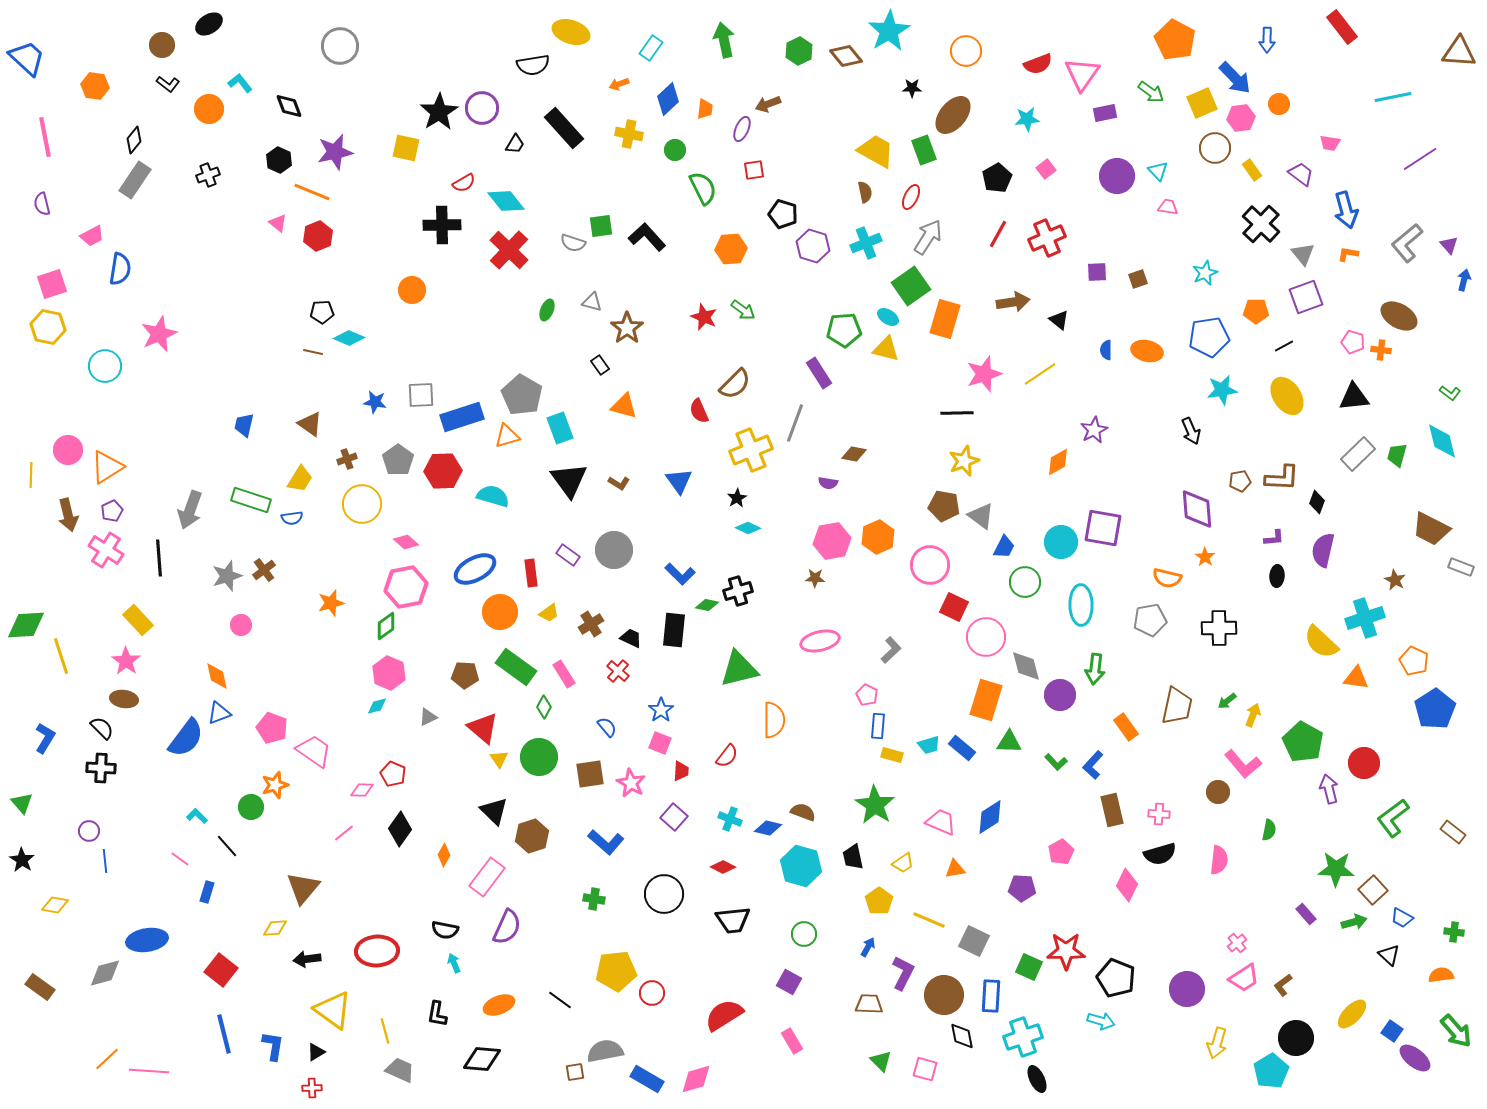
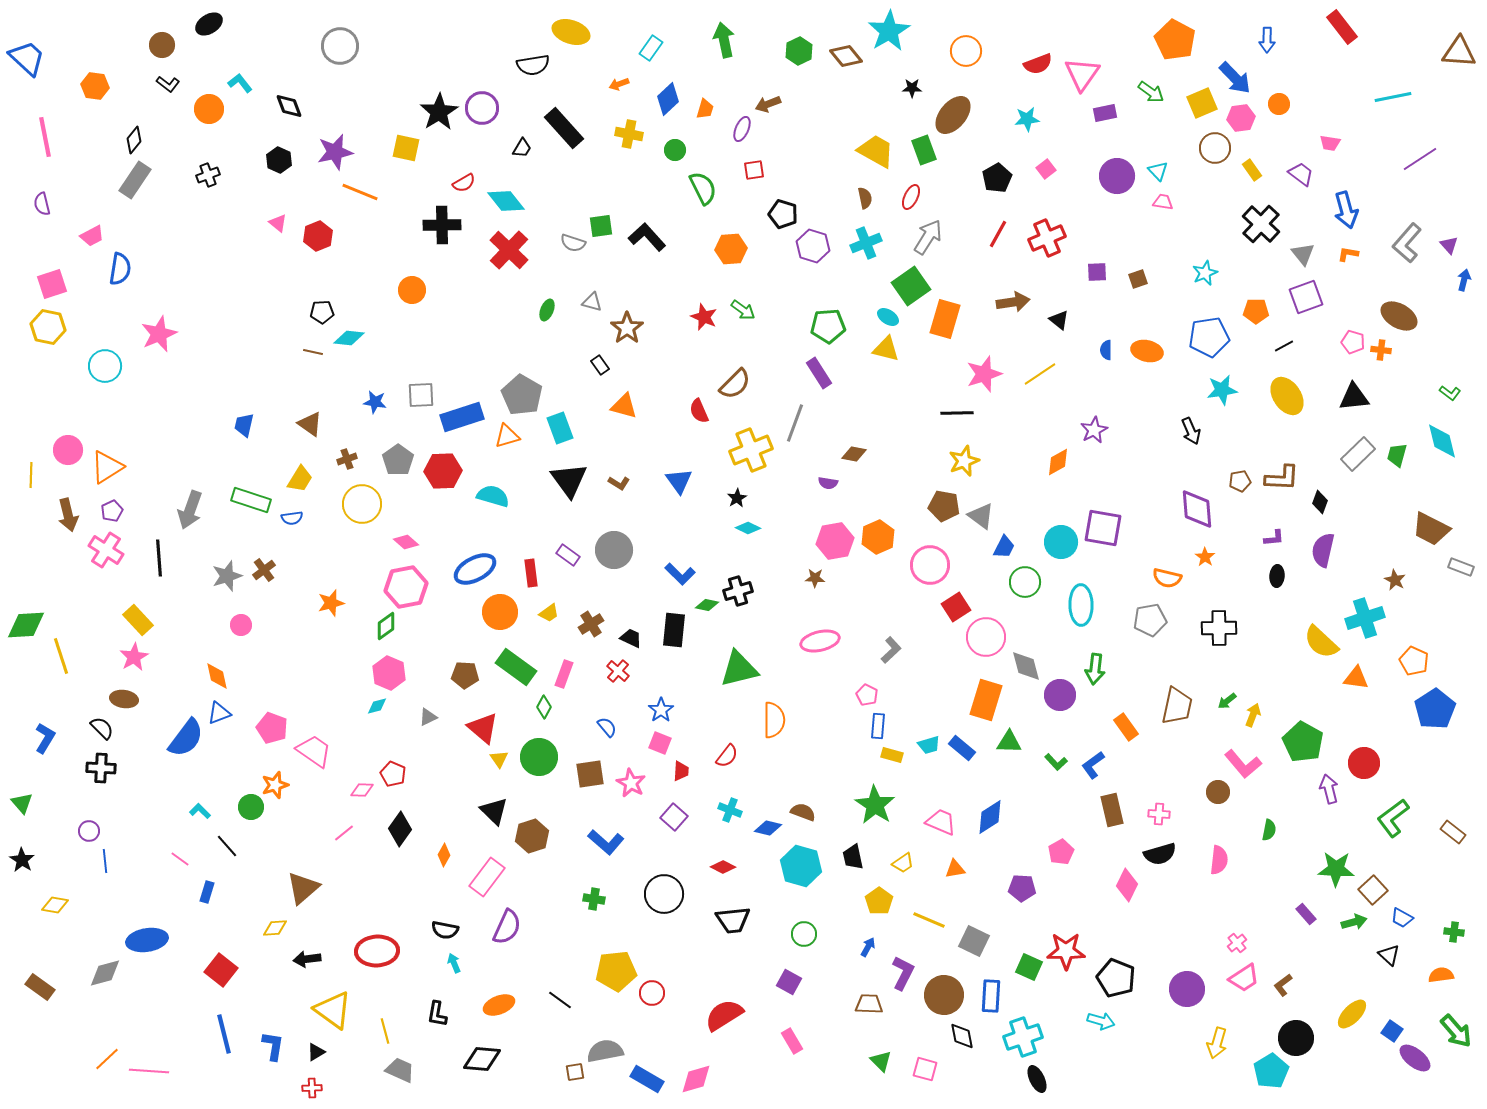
orange trapezoid at (705, 109): rotated 10 degrees clockwise
black trapezoid at (515, 144): moved 7 px right, 4 px down
orange line at (312, 192): moved 48 px right
brown semicircle at (865, 192): moved 6 px down
pink trapezoid at (1168, 207): moved 5 px left, 5 px up
gray L-shape at (1407, 243): rotated 9 degrees counterclockwise
green pentagon at (844, 330): moved 16 px left, 4 px up
cyan diamond at (349, 338): rotated 16 degrees counterclockwise
black diamond at (1317, 502): moved 3 px right
pink hexagon at (832, 541): moved 3 px right
red square at (954, 607): moved 2 px right; rotated 32 degrees clockwise
pink star at (126, 661): moved 8 px right, 4 px up; rotated 8 degrees clockwise
pink rectangle at (564, 674): rotated 52 degrees clockwise
blue L-shape at (1093, 765): rotated 12 degrees clockwise
cyan L-shape at (197, 816): moved 3 px right, 5 px up
cyan cross at (730, 819): moved 9 px up
brown triangle at (303, 888): rotated 9 degrees clockwise
